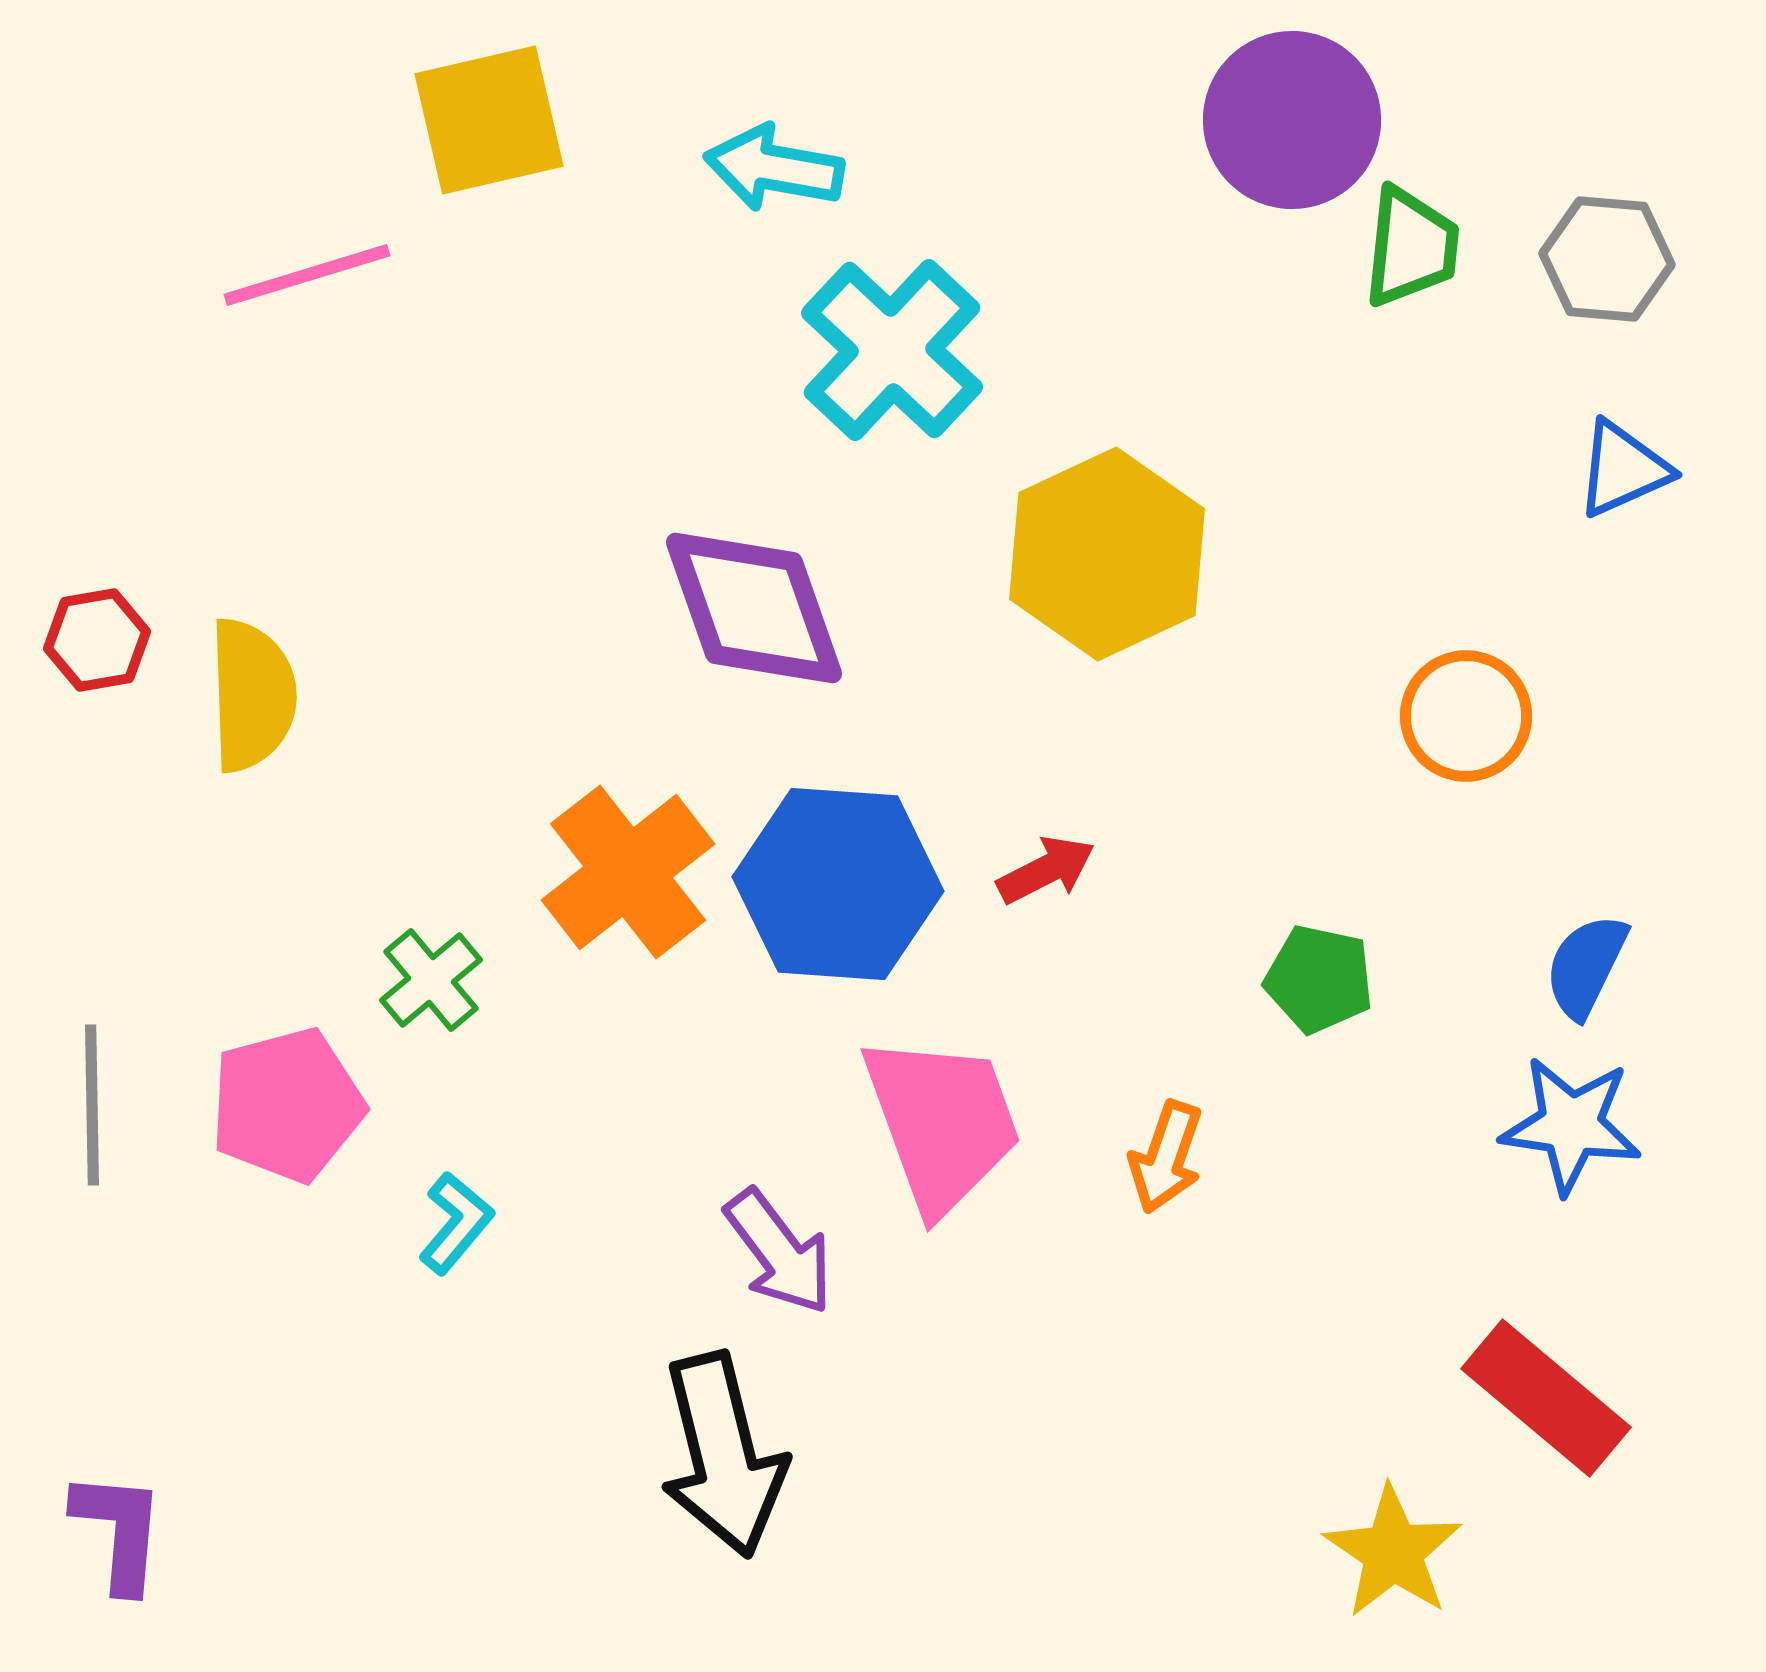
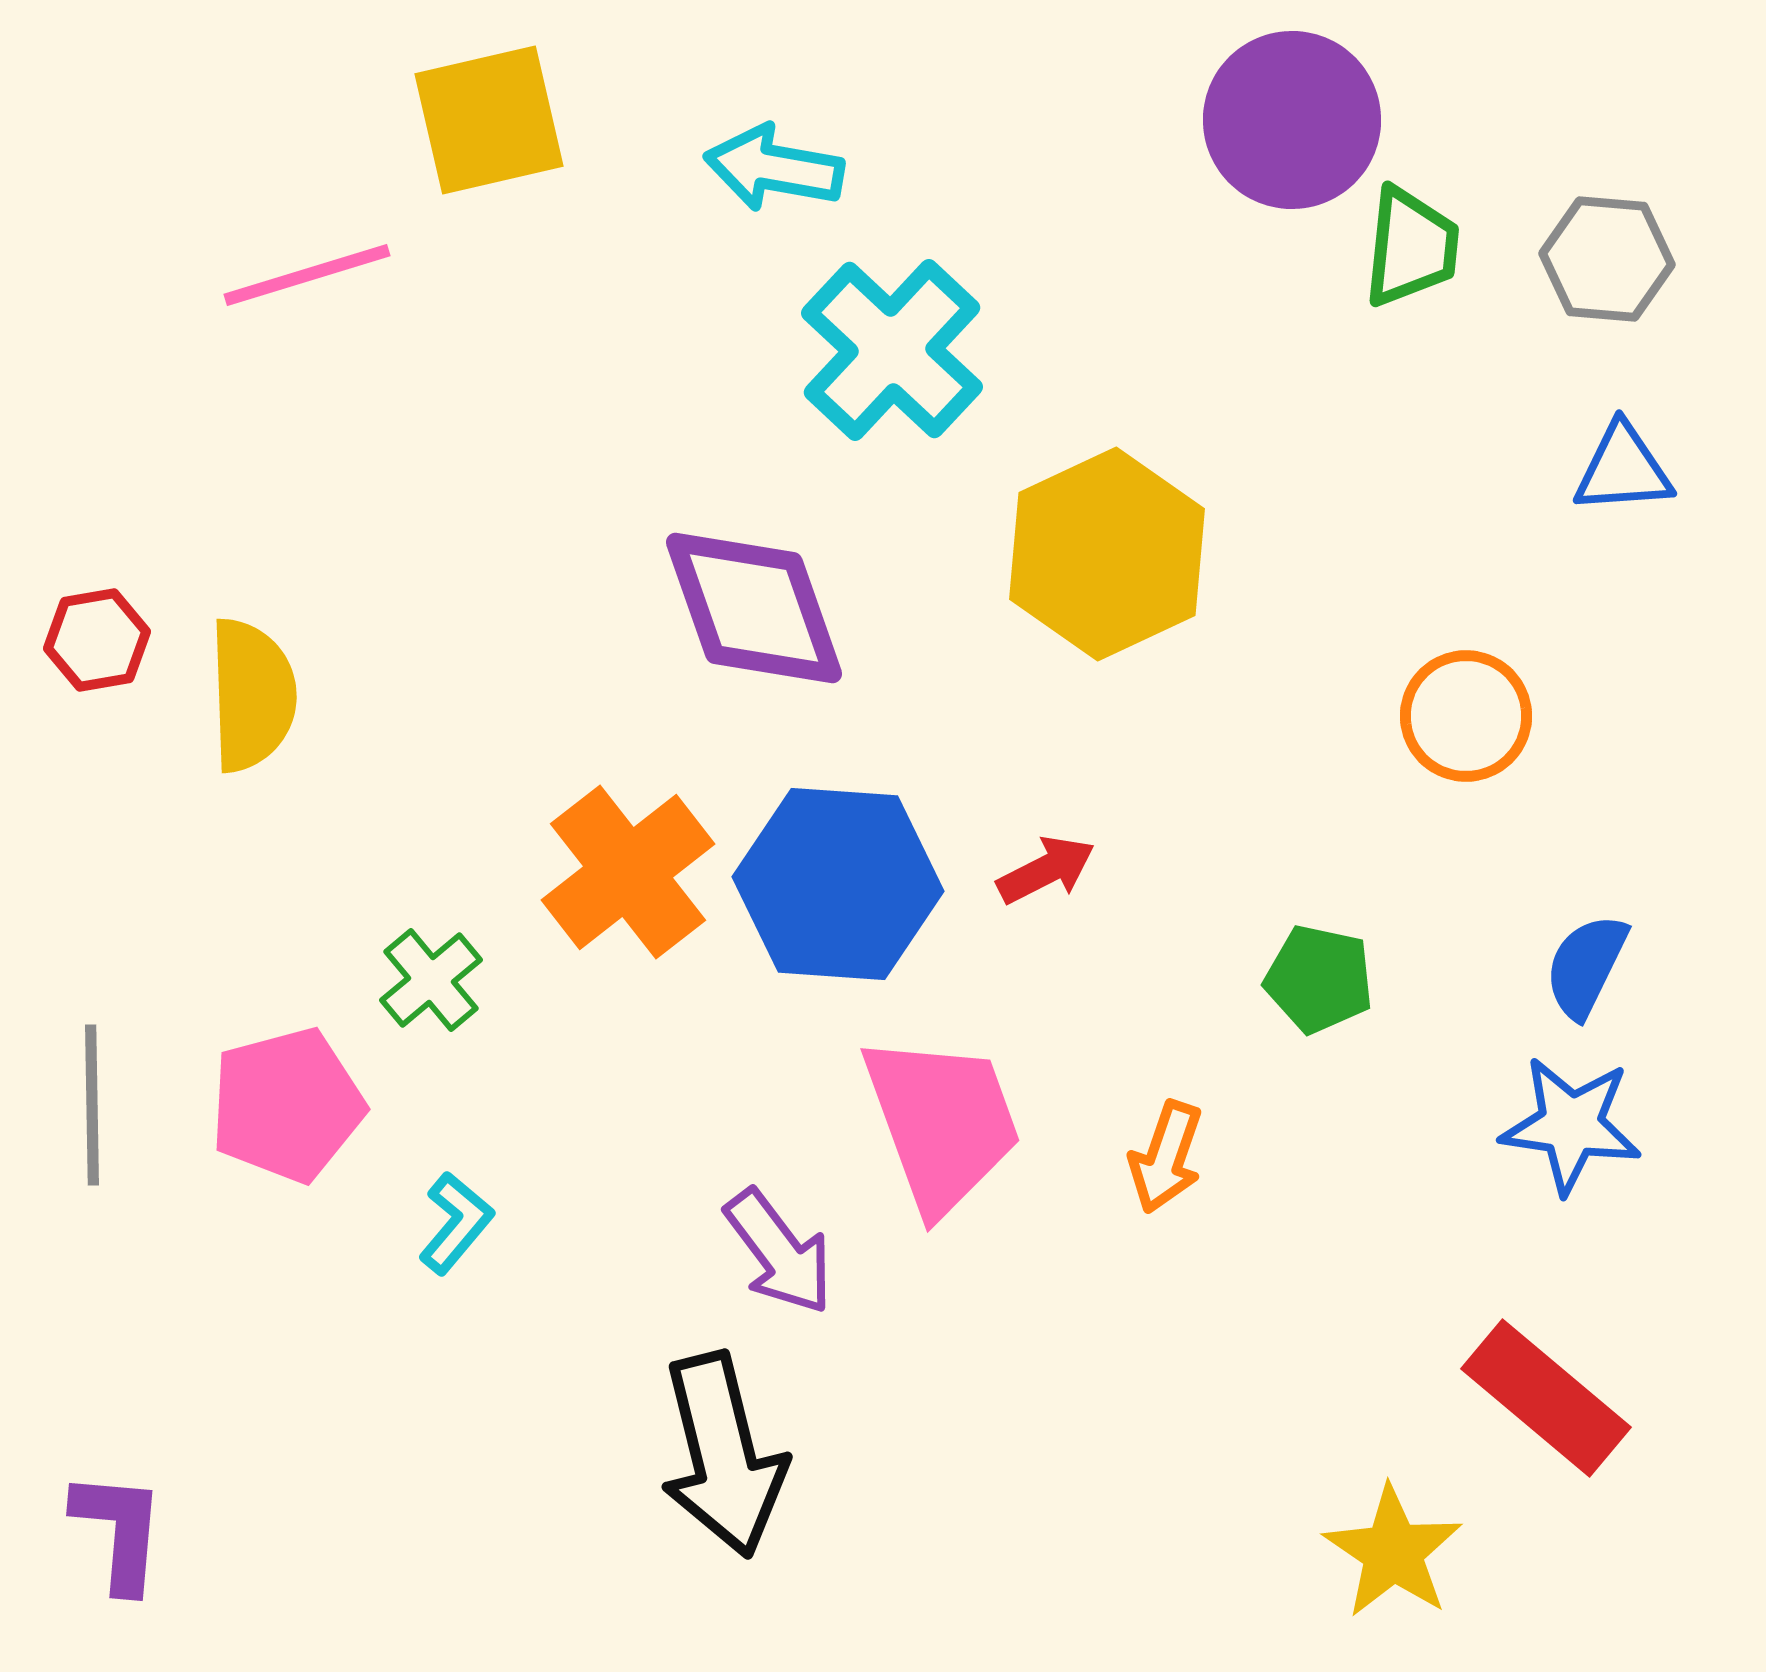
blue triangle: rotated 20 degrees clockwise
